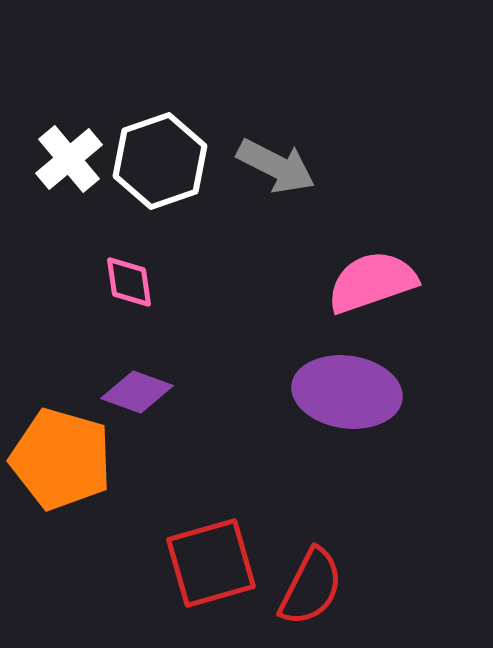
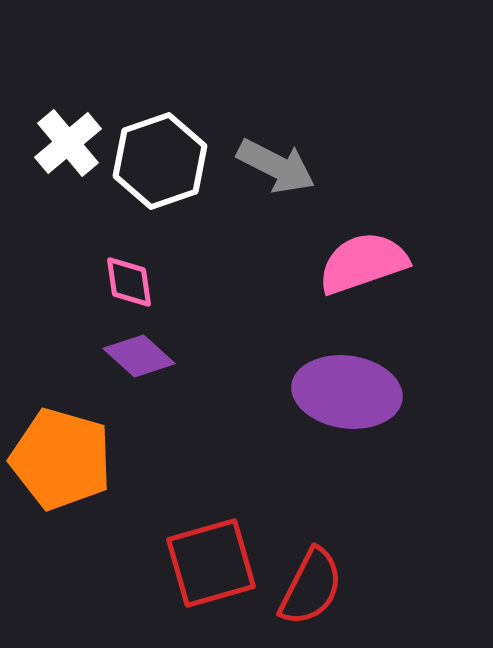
white cross: moved 1 px left, 16 px up
pink semicircle: moved 9 px left, 19 px up
purple diamond: moved 2 px right, 36 px up; rotated 22 degrees clockwise
